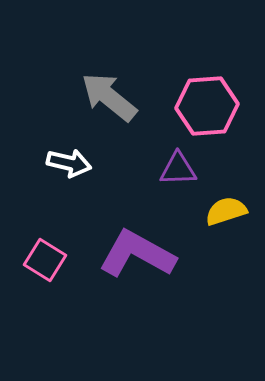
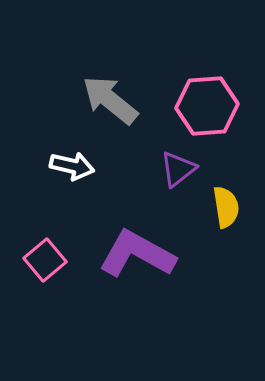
gray arrow: moved 1 px right, 3 px down
white arrow: moved 3 px right, 3 px down
purple triangle: rotated 36 degrees counterclockwise
yellow semicircle: moved 4 px up; rotated 99 degrees clockwise
pink square: rotated 18 degrees clockwise
